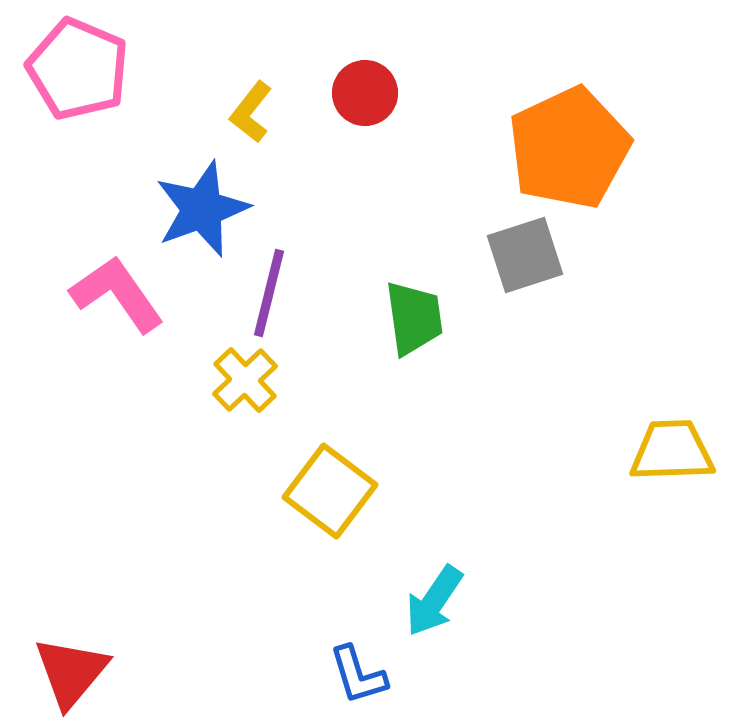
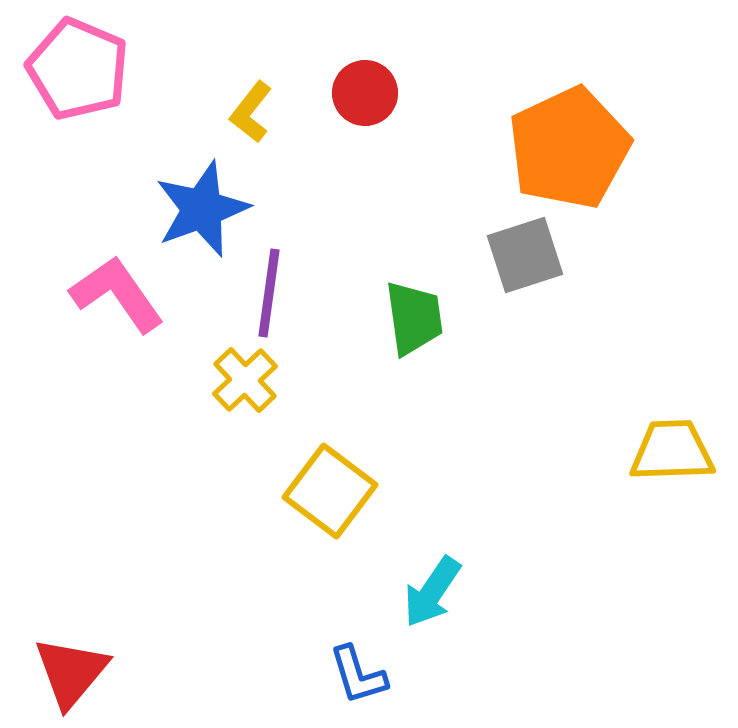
purple line: rotated 6 degrees counterclockwise
cyan arrow: moved 2 px left, 9 px up
